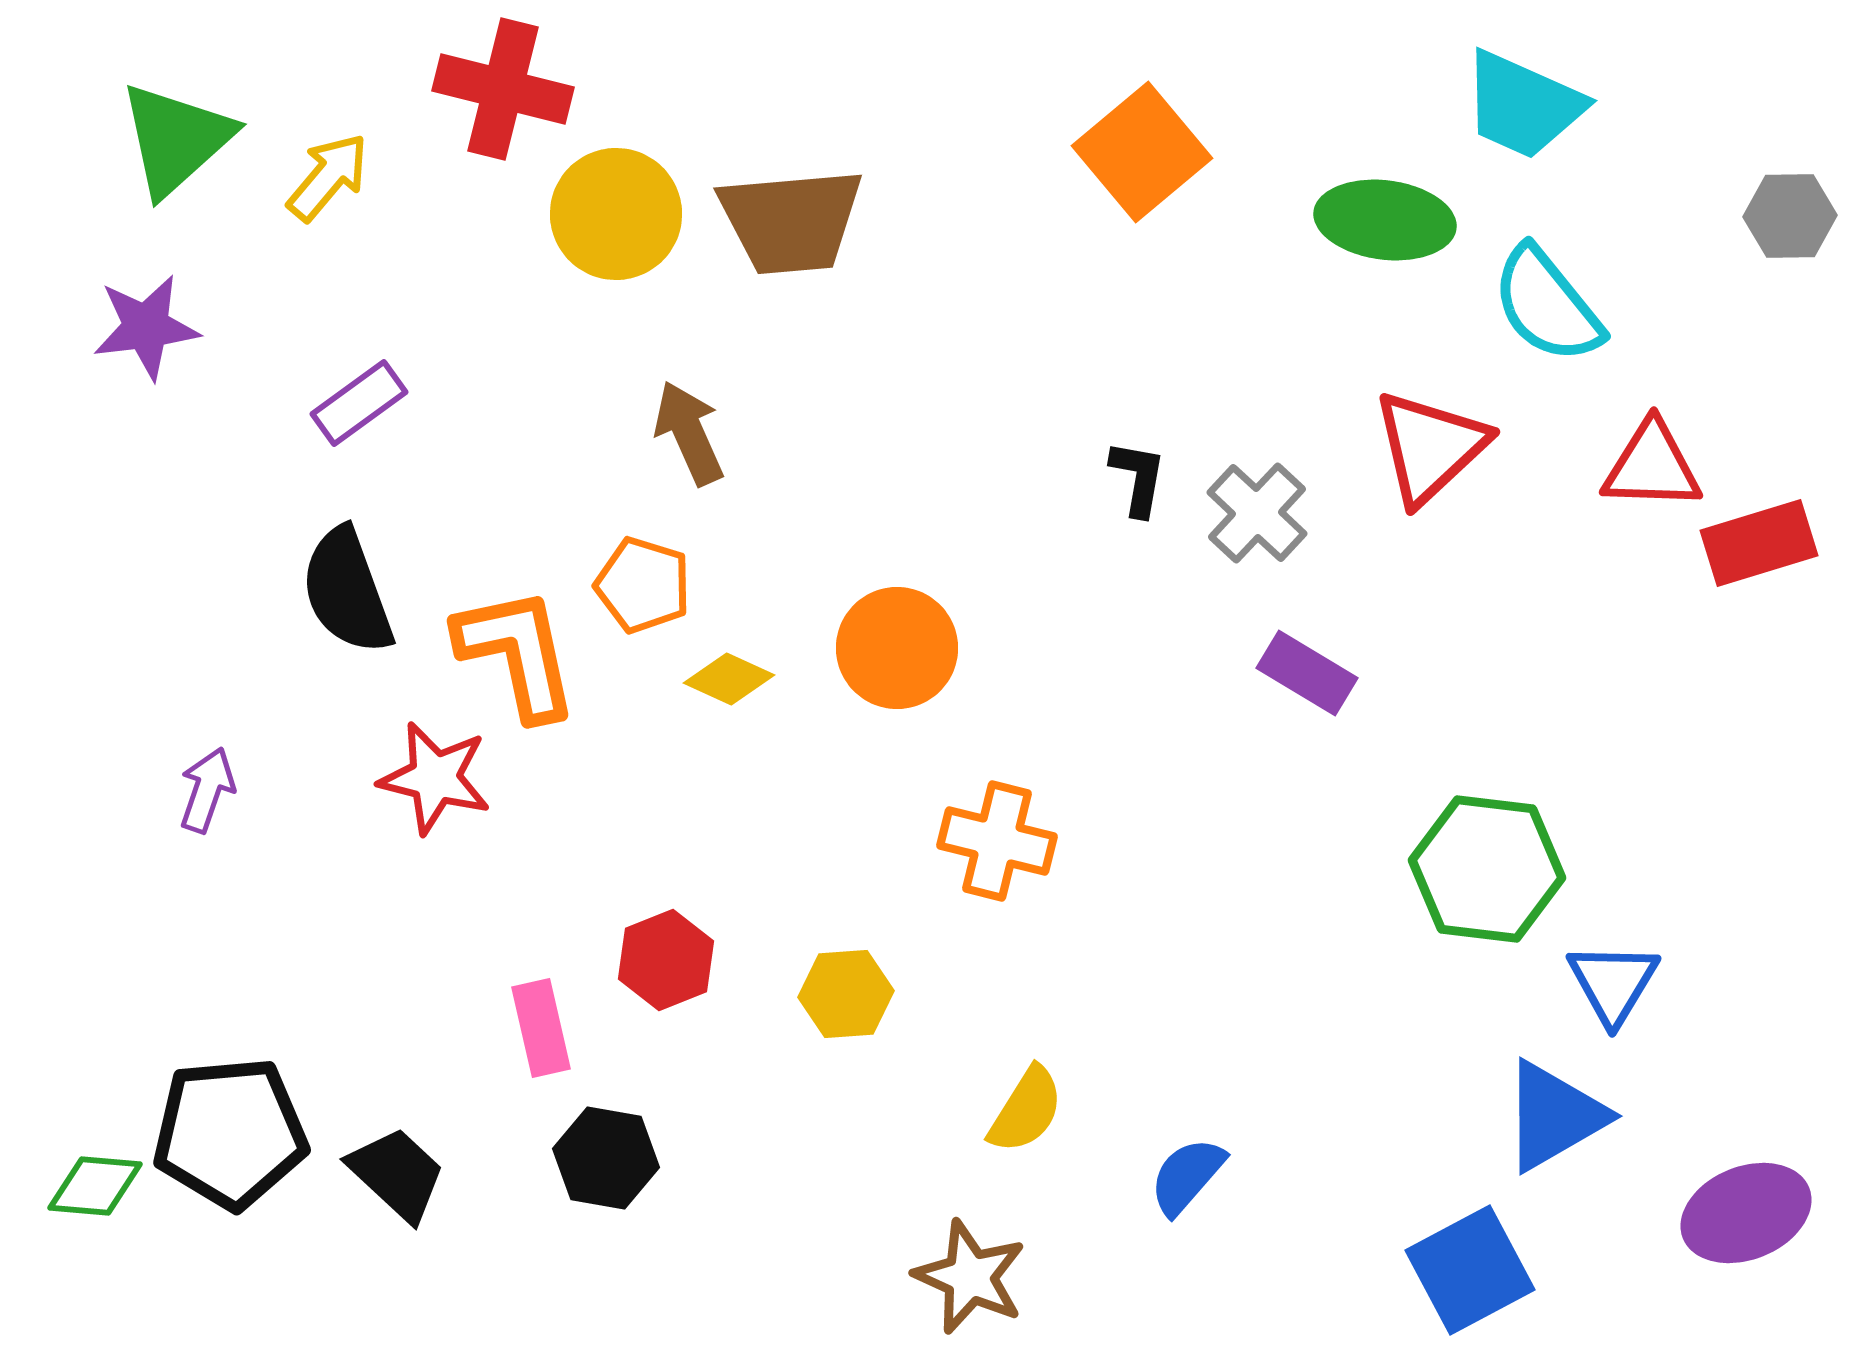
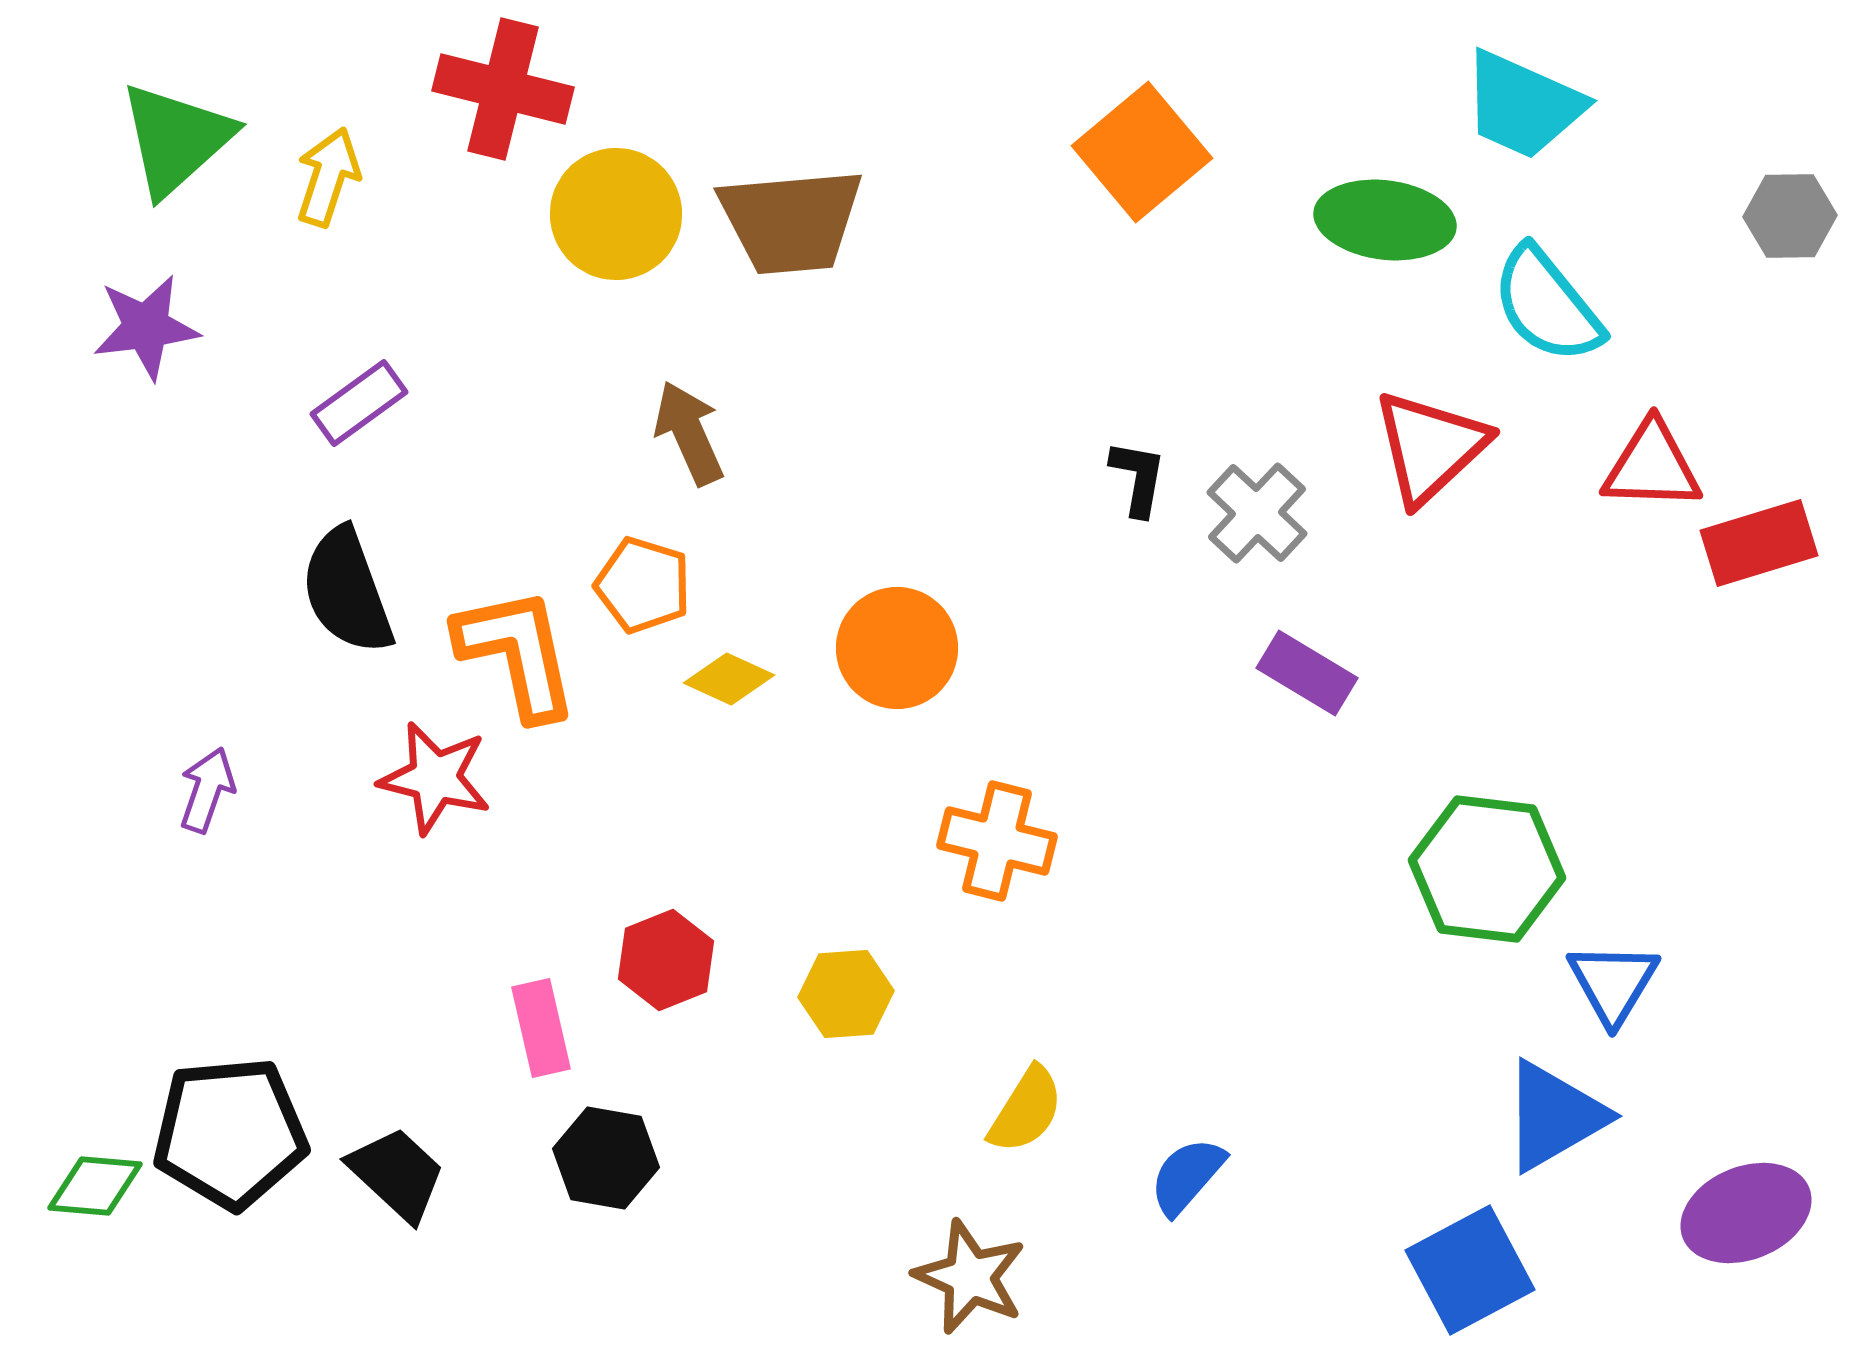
yellow arrow at (328, 177): rotated 22 degrees counterclockwise
